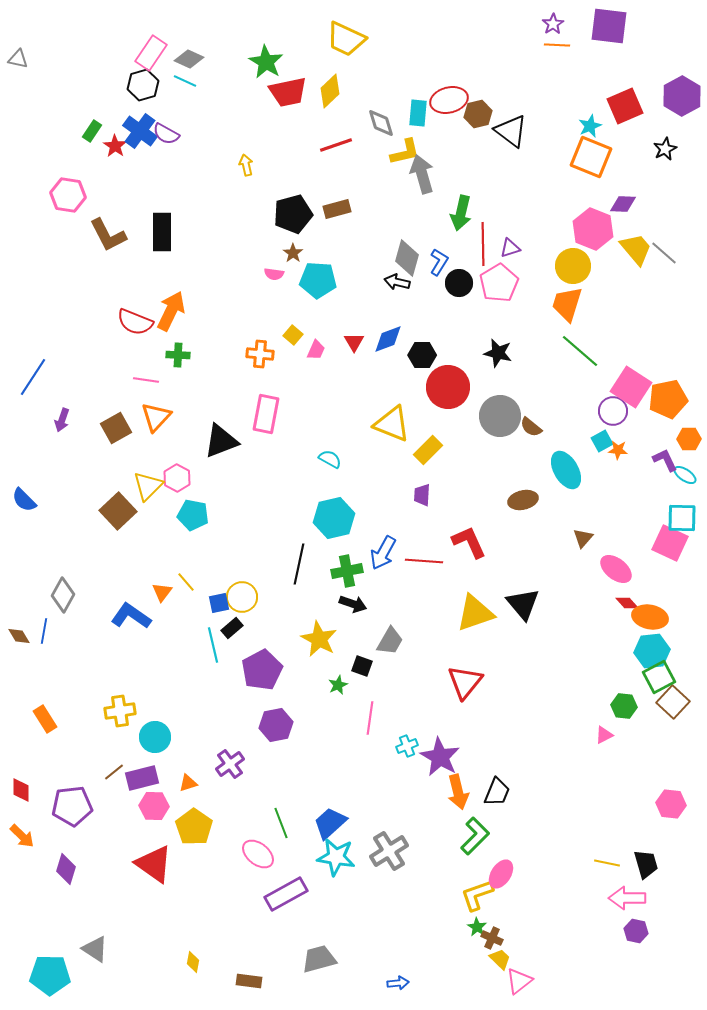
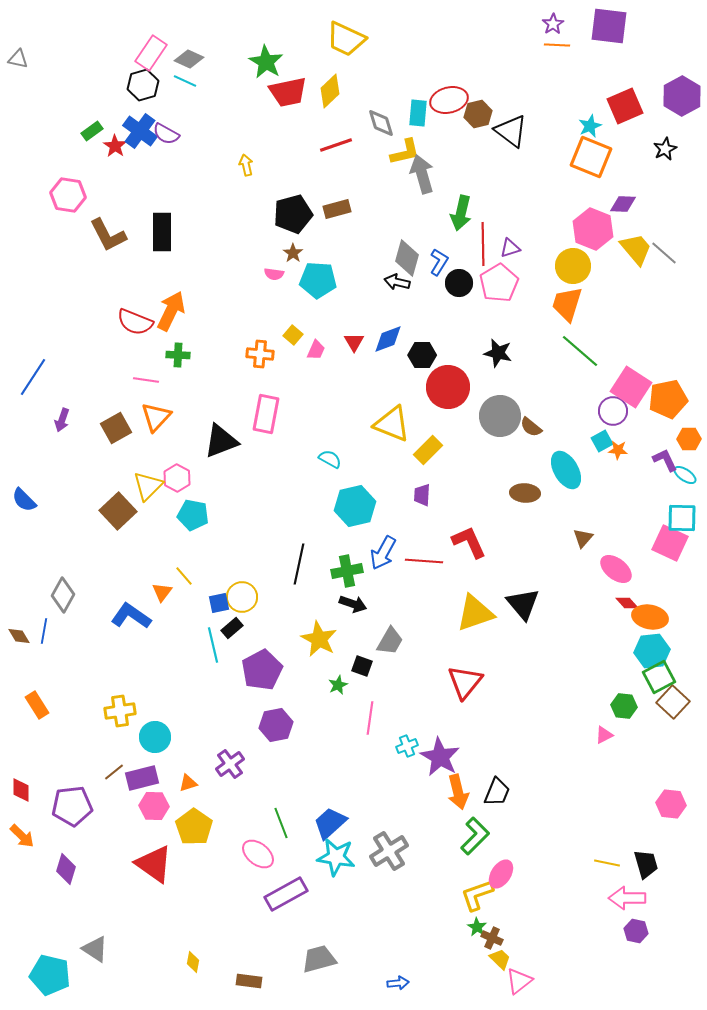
green rectangle at (92, 131): rotated 20 degrees clockwise
brown ellipse at (523, 500): moved 2 px right, 7 px up; rotated 16 degrees clockwise
cyan hexagon at (334, 518): moved 21 px right, 12 px up
yellow line at (186, 582): moved 2 px left, 6 px up
orange rectangle at (45, 719): moved 8 px left, 14 px up
cyan pentagon at (50, 975): rotated 12 degrees clockwise
